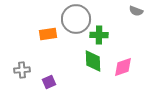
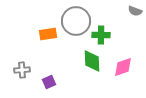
gray semicircle: moved 1 px left
gray circle: moved 2 px down
green cross: moved 2 px right
green diamond: moved 1 px left
